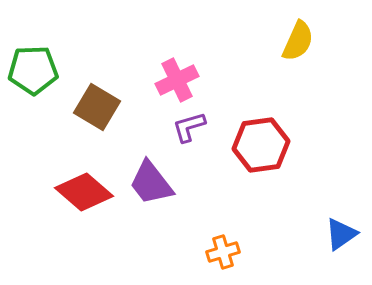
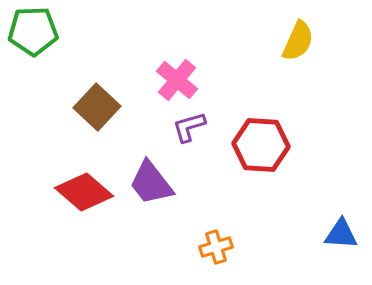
green pentagon: moved 39 px up
pink cross: rotated 24 degrees counterclockwise
brown square: rotated 12 degrees clockwise
red hexagon: rotated 12 degrees clockwise
blue triangle: rotated 39 degrees clockwise
orange cross: moved 7 px left, 5 px up
